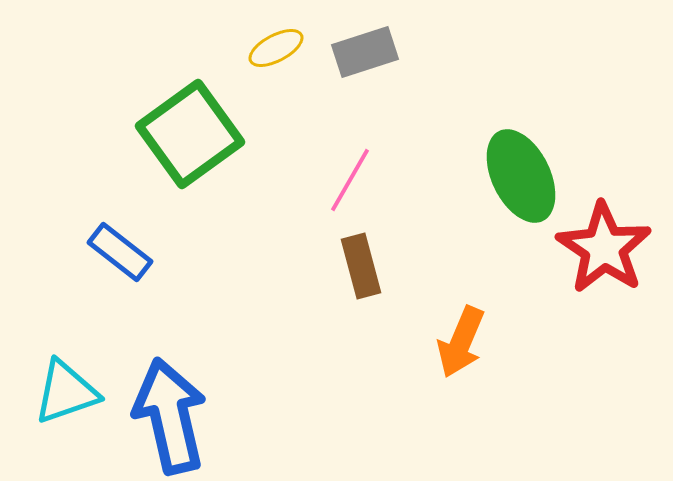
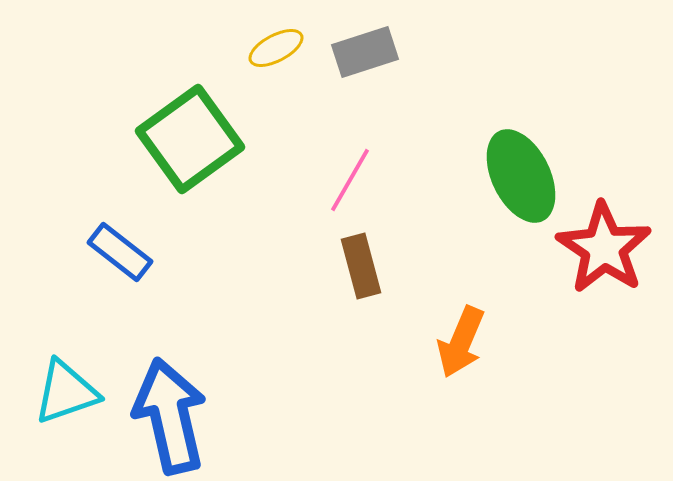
green square: moved 5 px down
